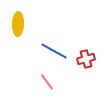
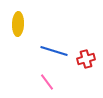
blue line: rotated 12 degrees counterclockwise
